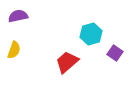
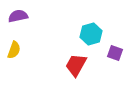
purple square: rotated 14 degrees counterclockwise
red trapezoid: moved 9 px right, 3 px down; rotated 20 degrees counterclockwise
